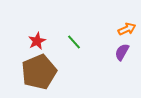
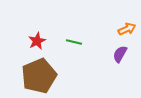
green line: rotated 35 degrees counterclockwise
purple semicircle: moved 2 px left, 2 px down
brown pentagon: moved 4 px down
